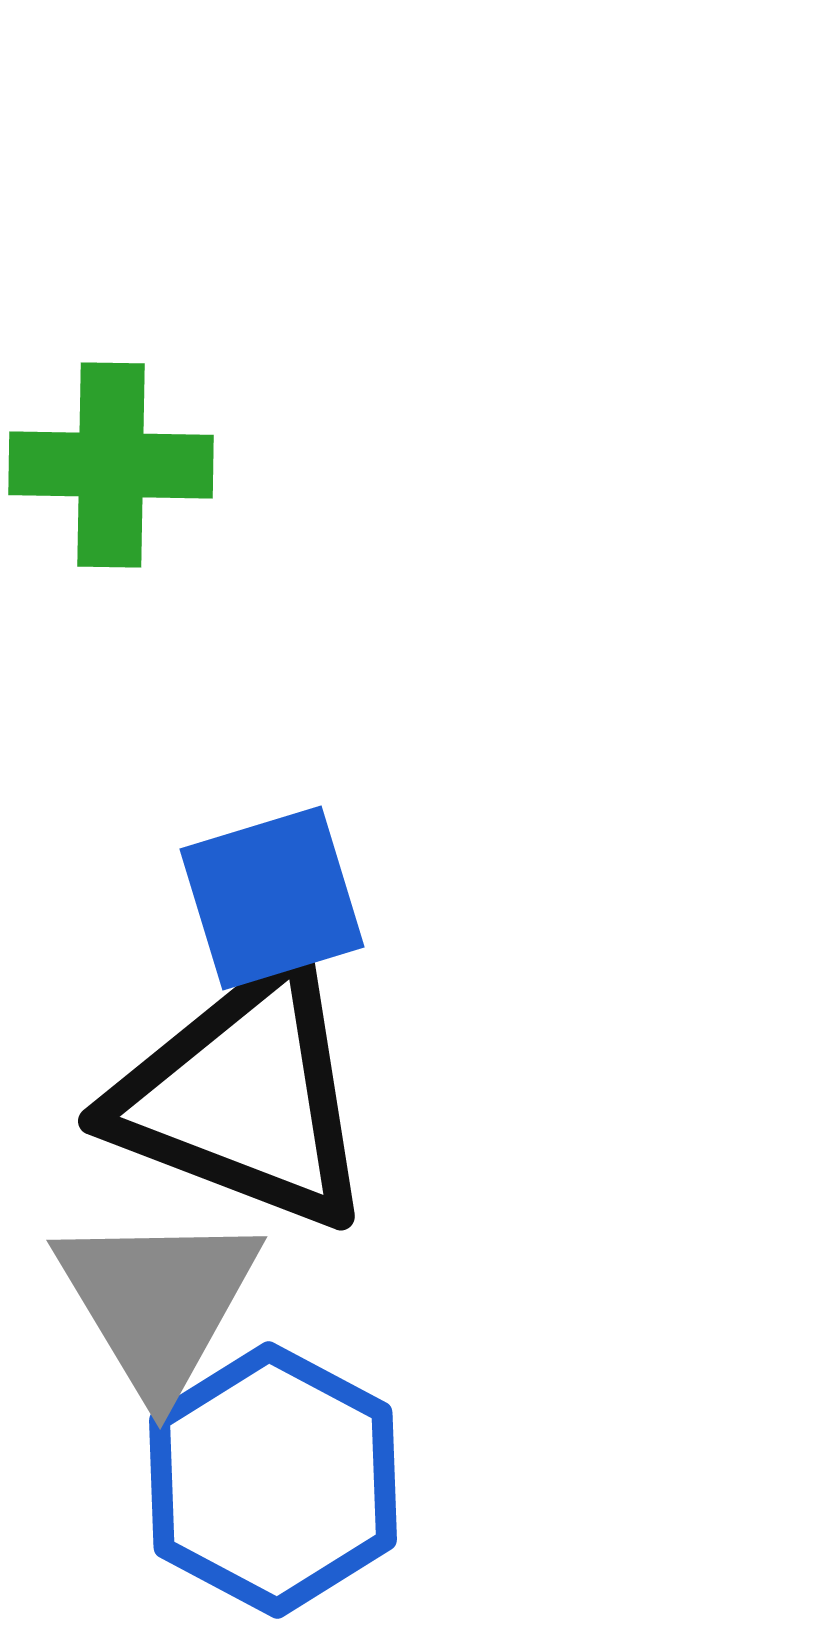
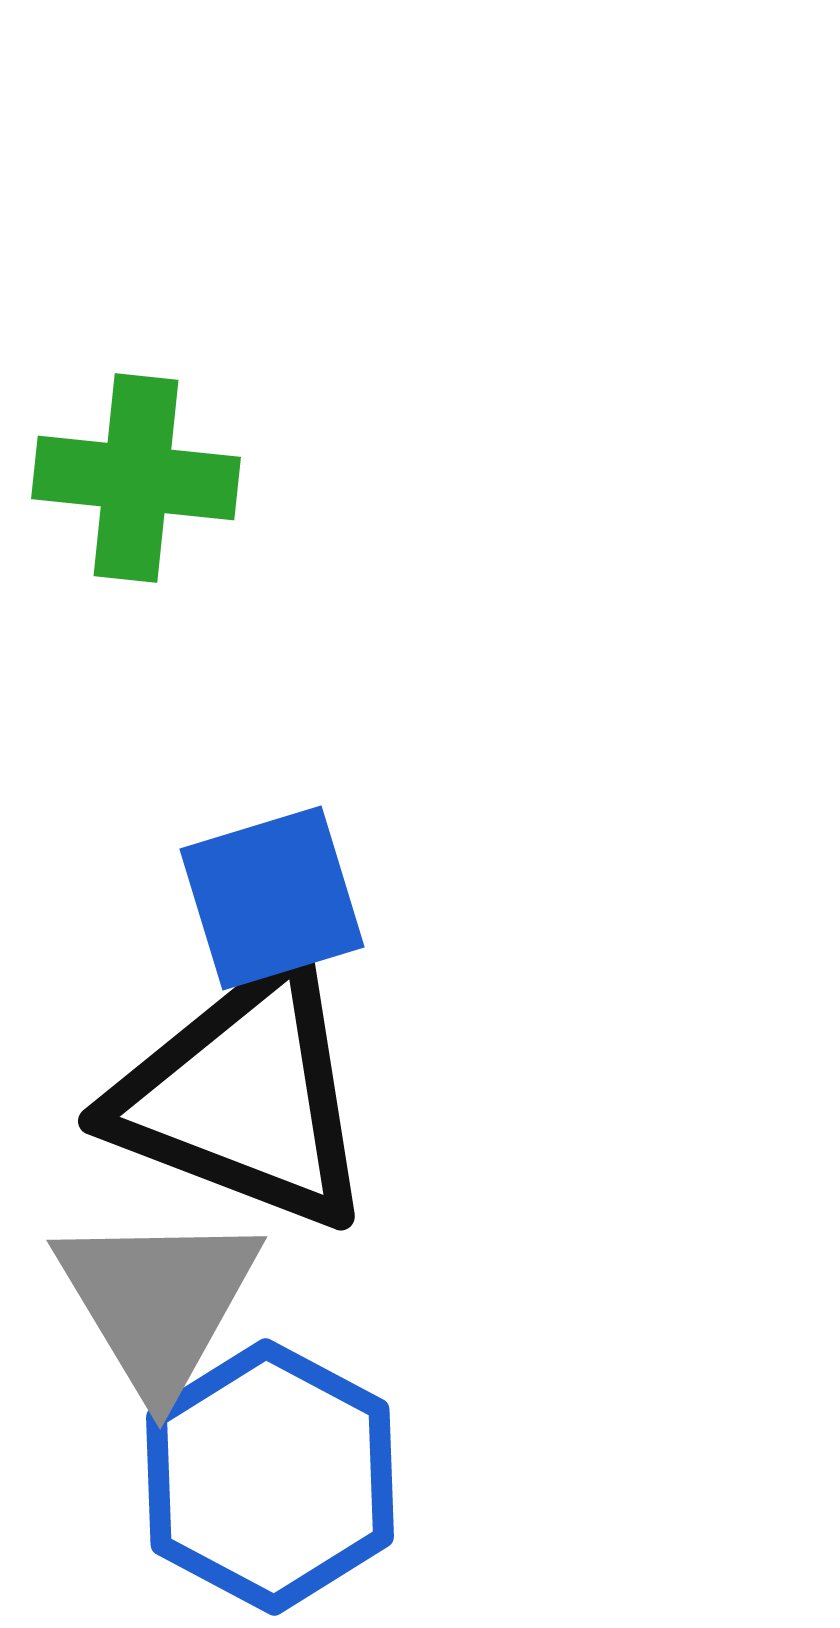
green cross: moved 25 px right, 13 px down; rotated 5 degrees clockwise
blue hexagon: moved 3 px left, 3 px up
